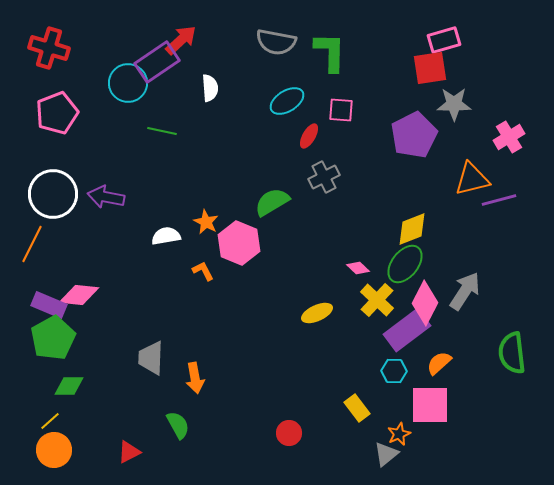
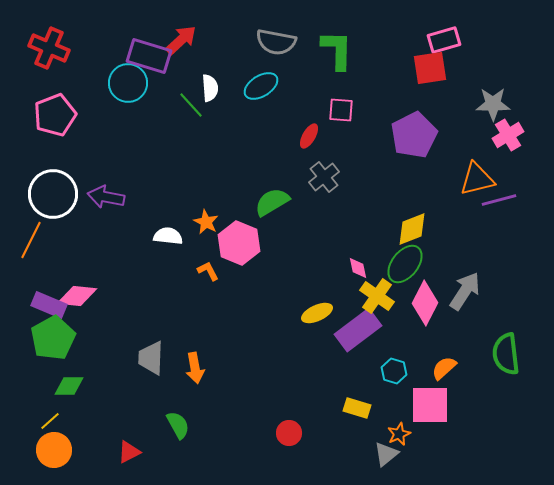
red cross at (49, 48): rotated 6 degrees clockwise
green L-shape at (330, 52): moved 7 px right, 2 px up
purple rectangle at (157, 62): moved 8 px left, 6 px up; rotated 51 degrees clockwise
cyan ellipse at (287, 101): moved 26 px left, 15 px up
gray star at (454, 104): moved 39 px right
pink pentagon at (57, 113): moved 2 px left, 2 px down
green line at (162, 131): moved 29 px right, 26 px up; rotated 36 degrees clockwise
pink cross at (509, 137): moved 1 px left, 2 px up
gray cross at (324, 177): rotated 12 degrees counterclockwise
orange triangle at (472, 179): moved 5 px right
white semicircle at (166, 236): moved 2 px right; rotated 16 degrees clockwise
orange line at (32, 244): moved 1 px left, 4 px up
pink diamond at (358, 268): rotated 35 degrees clockwise
orange L-shape at (203, 271): moved 5 px right
pink diamond at (79, 295): moved 2 px left, 1 px down
yellow cross at (377, 300): moved 4 px up; rotated 8 degrees counterclockwise
purple rectangle at (407, 330): moved 49 px left
green semicircle at (512, 353): moved 6 px left, 1 px down
orange semicircle at (439, 363): moved 5 px right, 5 px down
cyan hexagon at (394, 371): rotated 15 degrees clockwise
orange arrow at (195, 378): moved 10 px up
yellow rectangle at (357, 408): rotated 36 degrees counterclockwise
